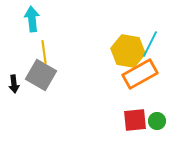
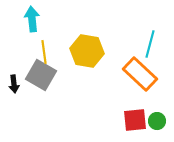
cyan line: rotated 12 degrees counterclockwise
yellow hexagon: moved 41 px left
orange rectangle: rotated 72 degrees clockwise
